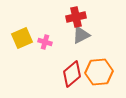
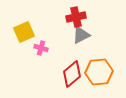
yellow square: moved 2 px right, 6 px up
pink cross: moved 4 px left, 6 px down
